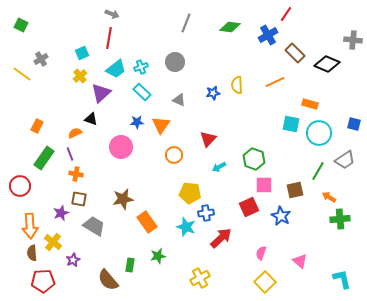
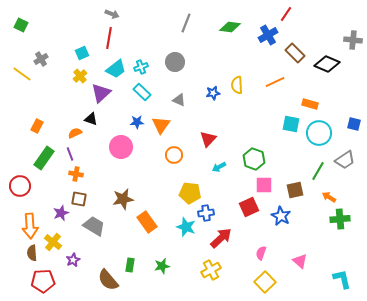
green star at (158, 256): moved 4 px right, 10 px down
yellow cross at (200, 278): moved 11 px right, 8 px up
